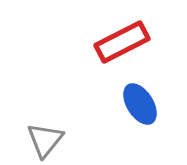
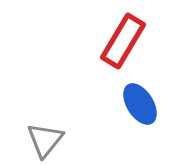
red rectangle: moved 1 px right, 1 px up; rotated 32 degrees counterclockwise
